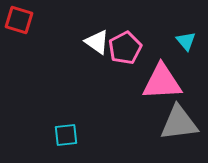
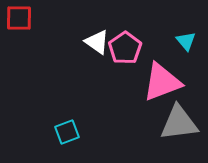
red square: moved 2 px up; rotated 16 degrees counterclockwise
pink pentagon: rotated 8 degrees counterclockwise
pink triangle: rotated 18 degrees counterclockwise
cyan square: moved 1 px right, 3 px up; rotated 15 degrees counterclockwise
